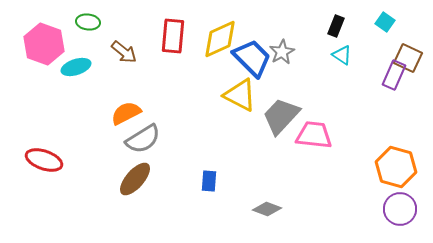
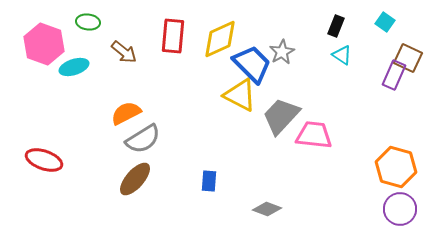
blue trapezoid: moved 6 px down
cyan ellipse: moved 2 px left
